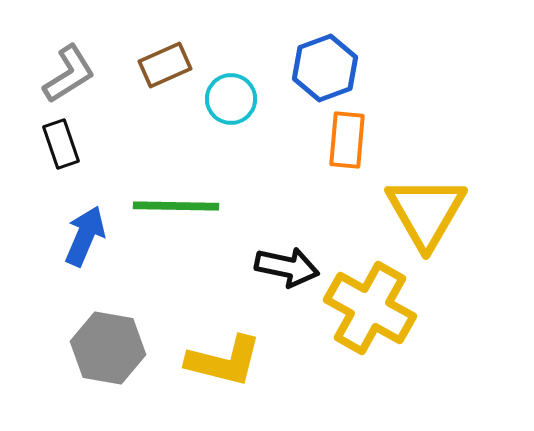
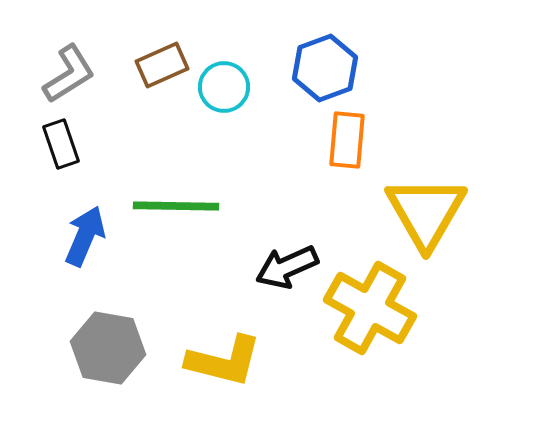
brown rectangle: moved 3 px left
cyan circle: moved 7 px left, 12 px up
black arrow: rotated 144 degrees clockwise
